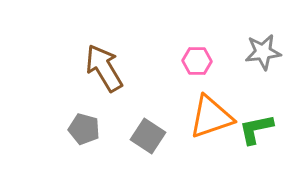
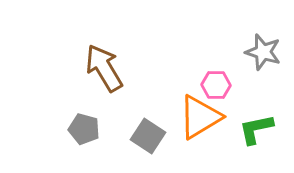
gray star: rotated 24 degrees clockwise
pink hexagon: moved 19 px right, 24 px down
orange triangle: moved 11 px left; rotated 12 degrees counterclockwise
